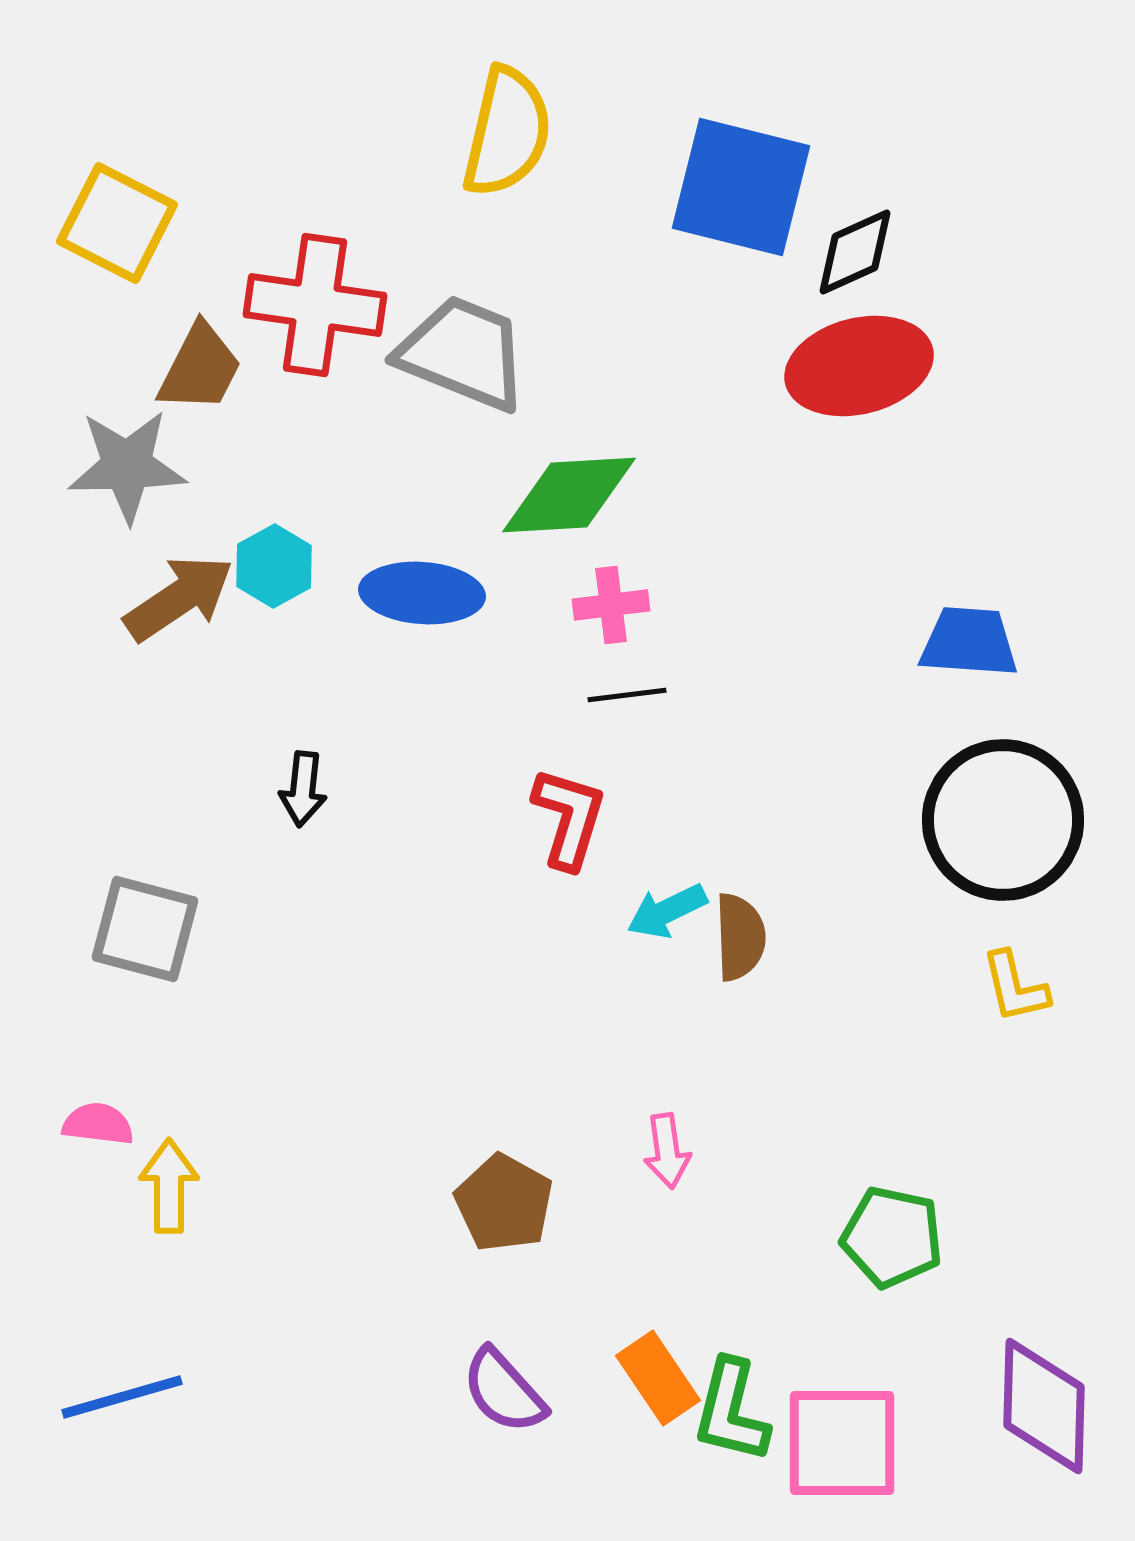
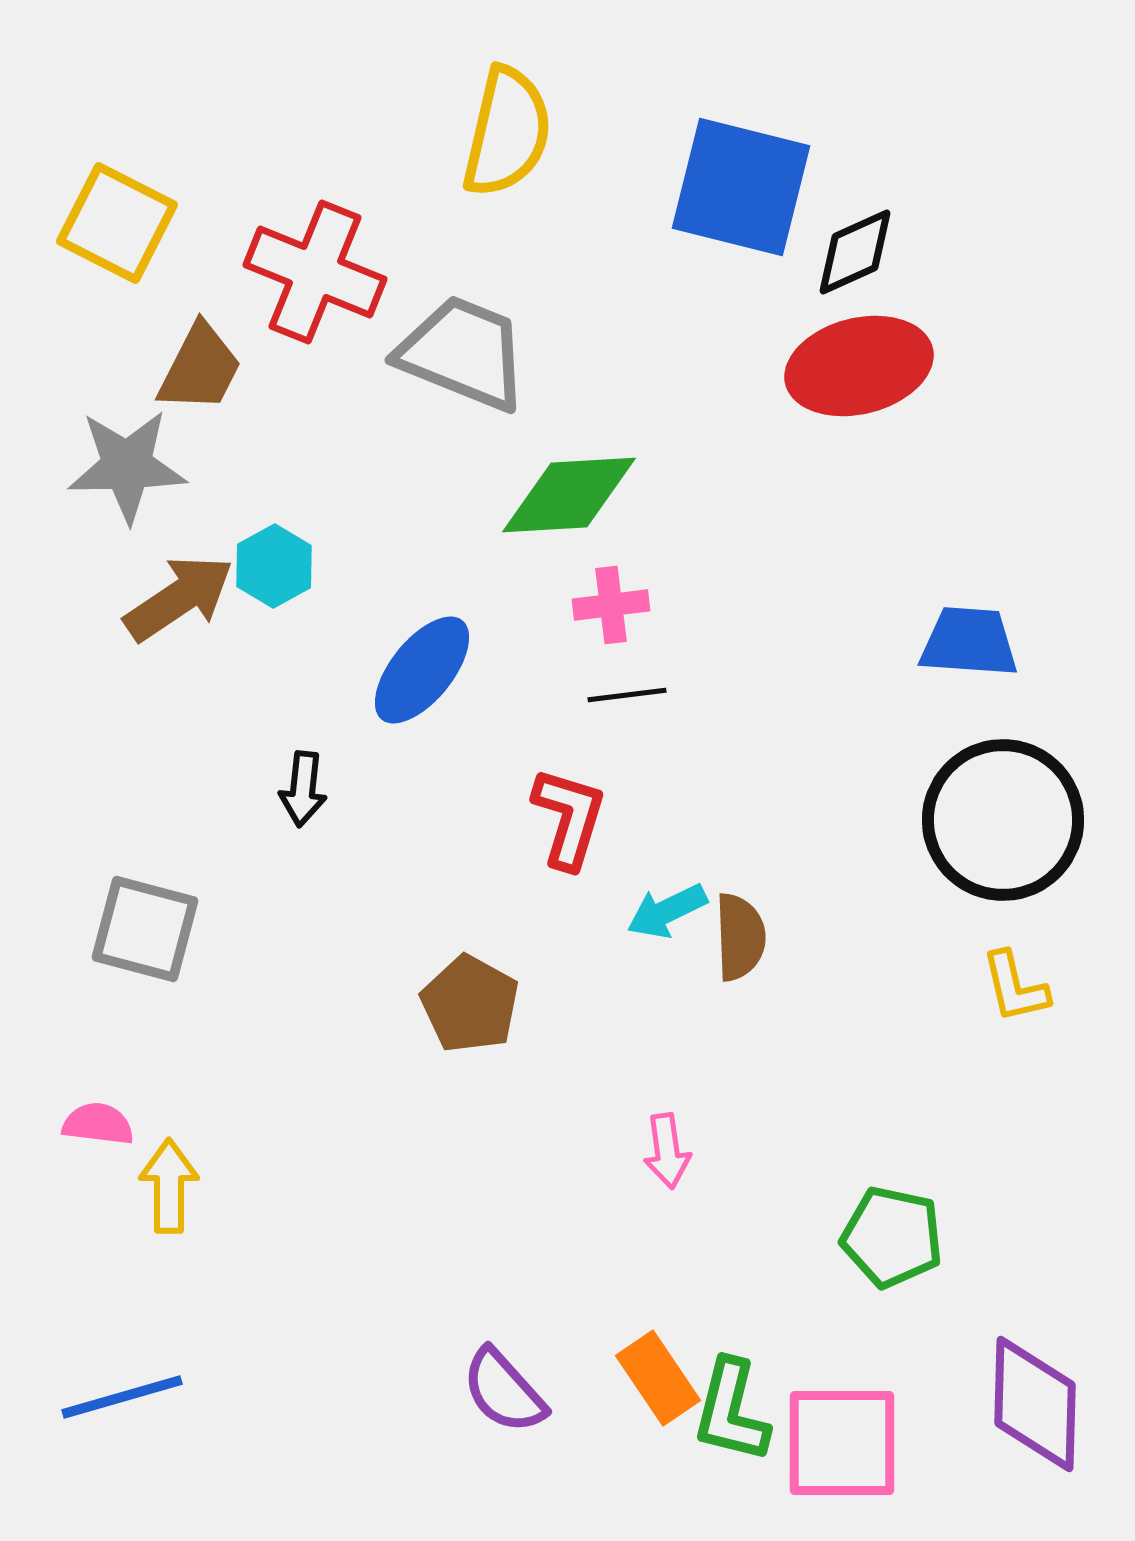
red cross: moved 33 px up; rotated 14 degrees clockwise
blue ellipse: moved 77 px down; rotated 55 degrees counterclockwise
brown pentagon: moved 34 px left, 199 px up
purple diamond: moved 9 px left, 2 px up
